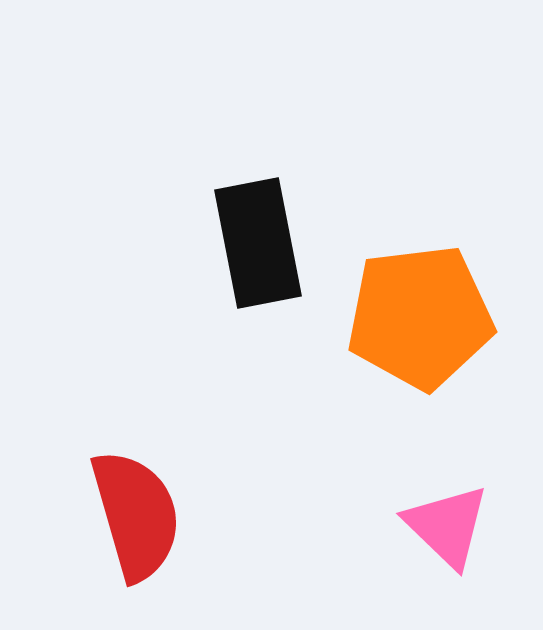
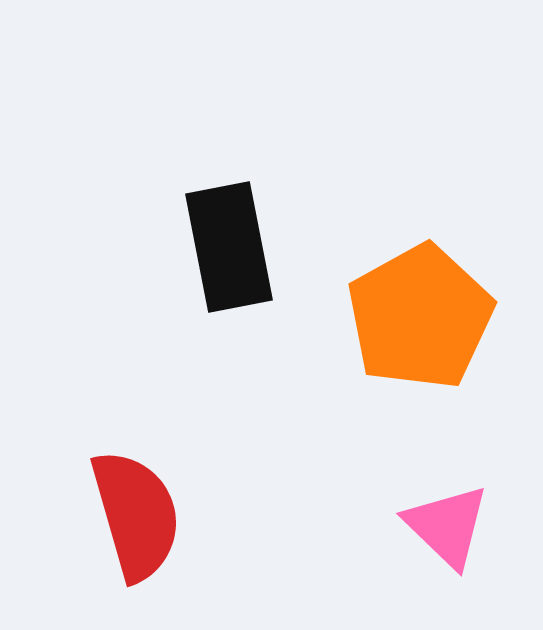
black rectangle: moved 29 px left, 4 px down
orange pentagon: rotated 22 degrees counterclockwise
